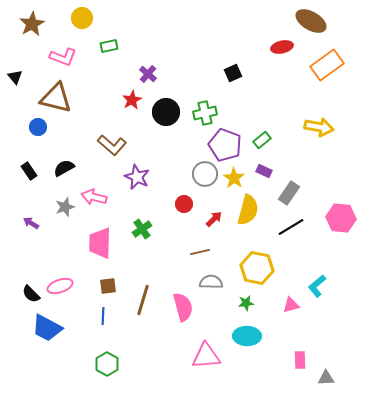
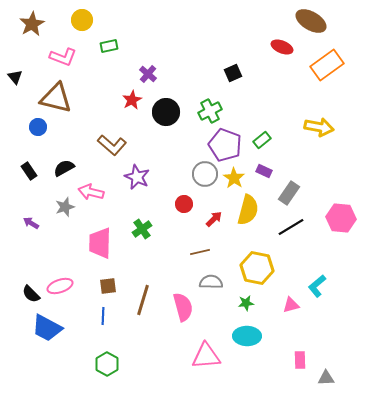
yellow circle at (82, 18): moved 2 px down
red ellipse at (282, 47): rotated 35 degrees clockwise
green cross at (205, 113): moved 5 px right, 2 px up; rotated 15 degrees counterclockwise
pink arrow at (94, 197): moved 3 px left, 5 px up
